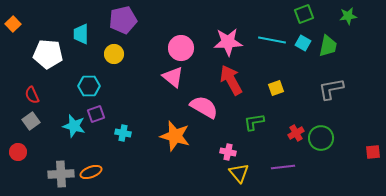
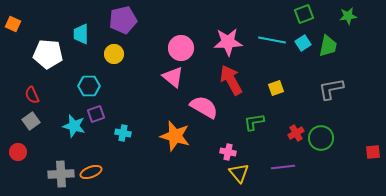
orange square: rotated 21 degrees counterclockwise
cyan square: rotated 28 degrees clockwise
